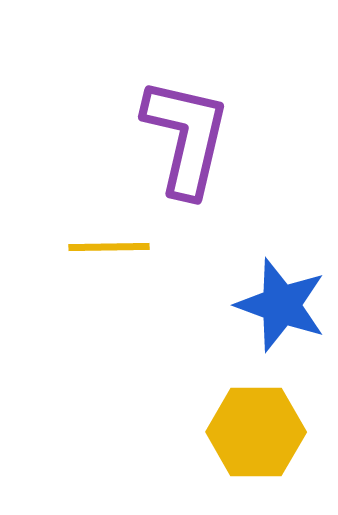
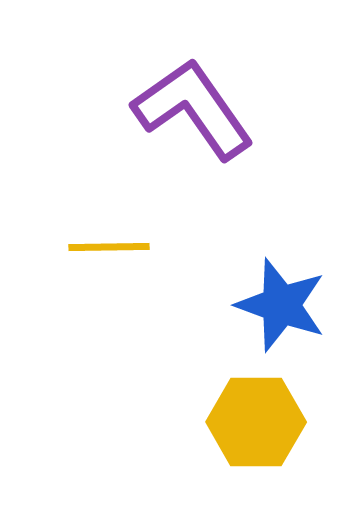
purple L-shape: moved 7 px right, 28 px up; rotated 48 degrees counterclockwise
yellow hexagon: moved 10 px up
